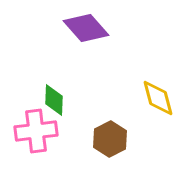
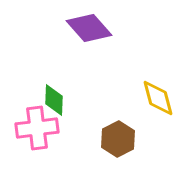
purple diamond: moved 3 px right
pink cross: moved 1 px right, 3 px up
brown hexagon: moved 8 px right
